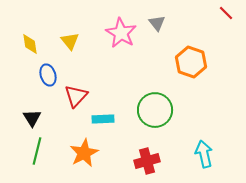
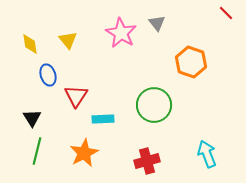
yellow triangle: moved 2 px left, 1 px up
red triangle: rotated 10 degrees counterclockwise
green circle: moved 1 px left, 5 px up
cyan arrow: moved 3 px right; rotated 8 degrees counterclockwise
